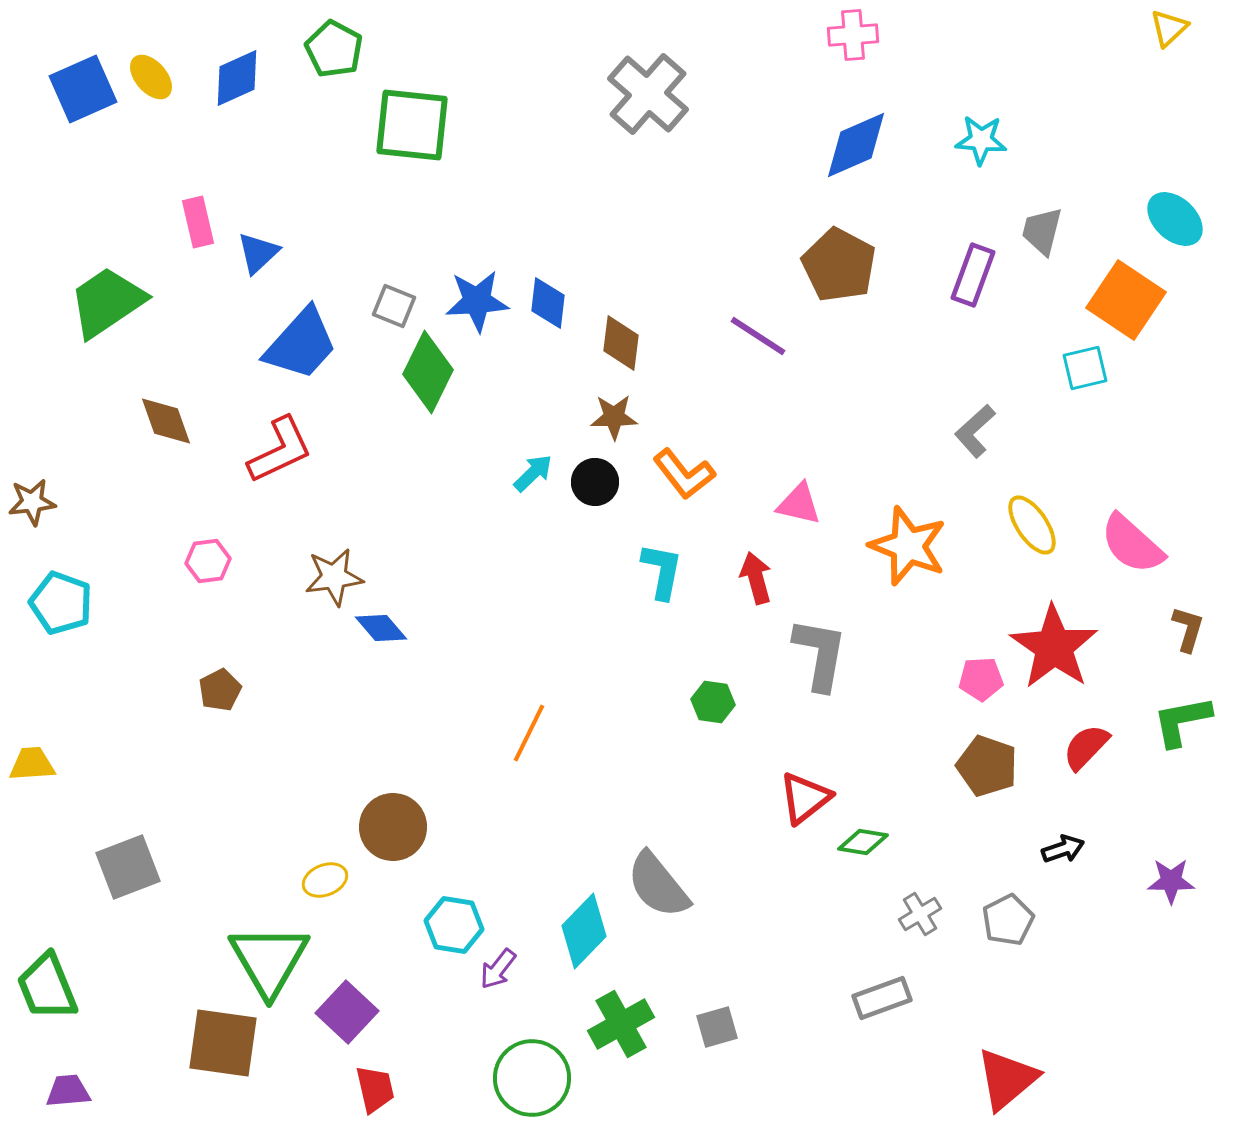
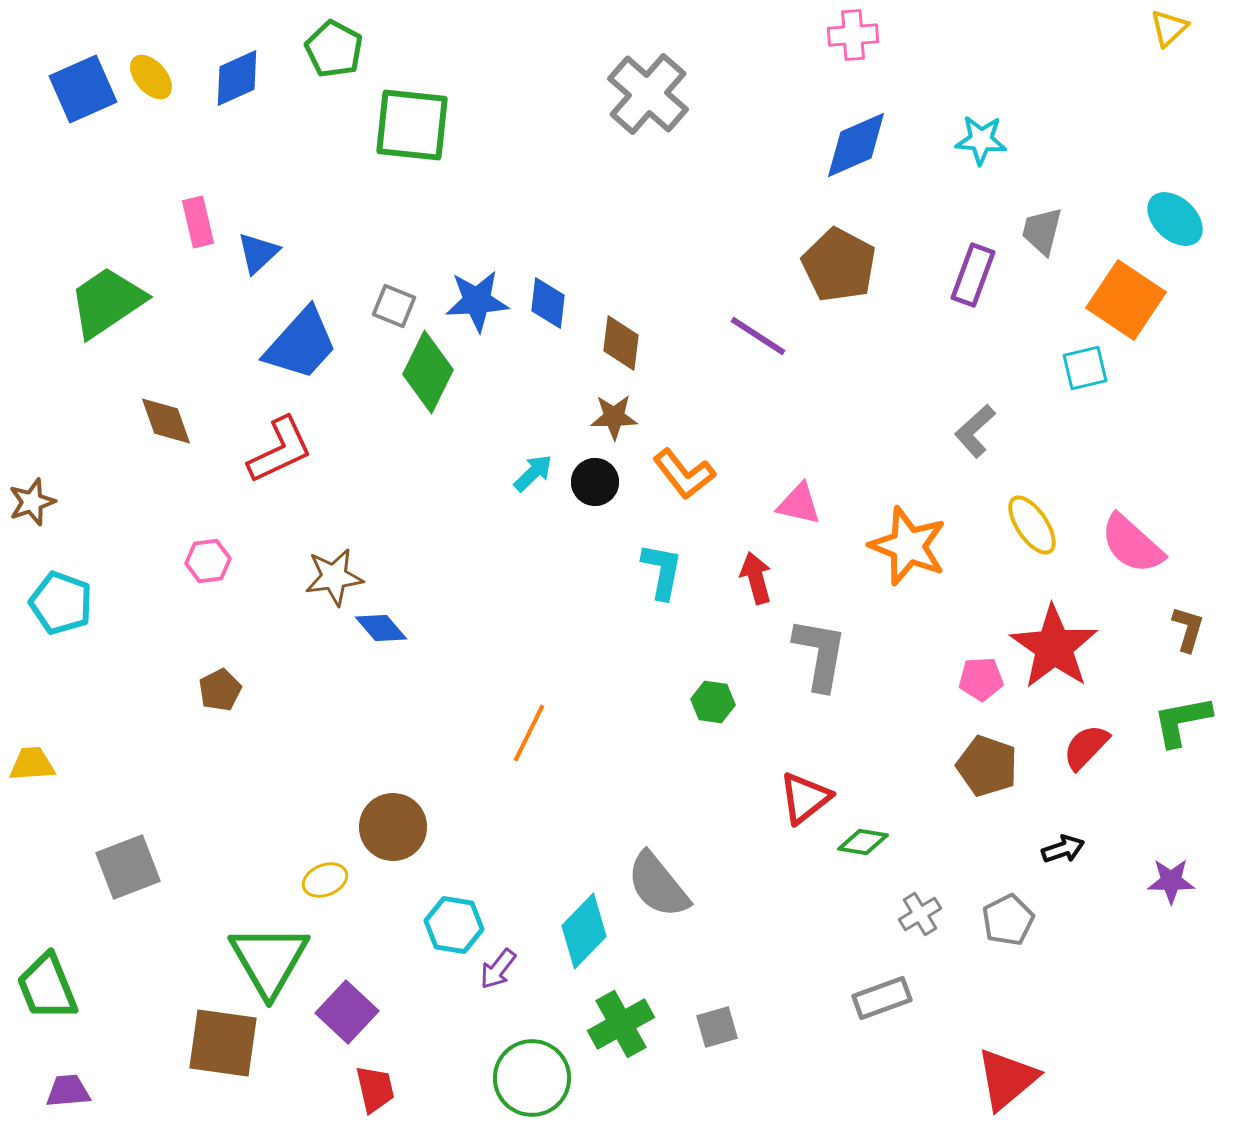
brown star at (32, 502): rotated 12 degrees counterclockwise
